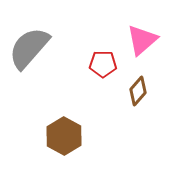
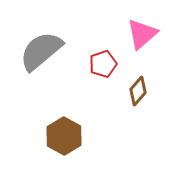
pink triangle: moved 6 px up
gray semicircle: moved 12 px right, 3 px down; rotated 9 degrees clockwise
red pentagon: rotated 20 degrees counterclockwise
